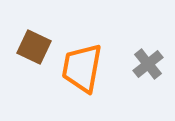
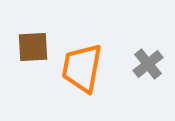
brown square: moved 1 px left; rotated 28 degrees counterclockwise
